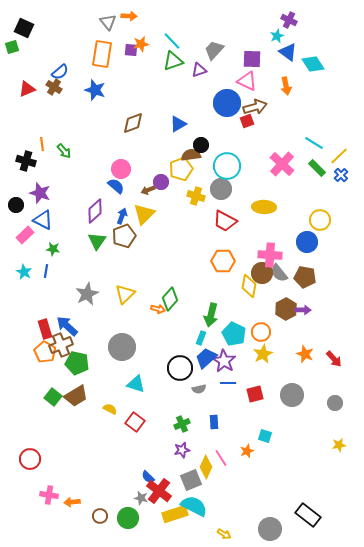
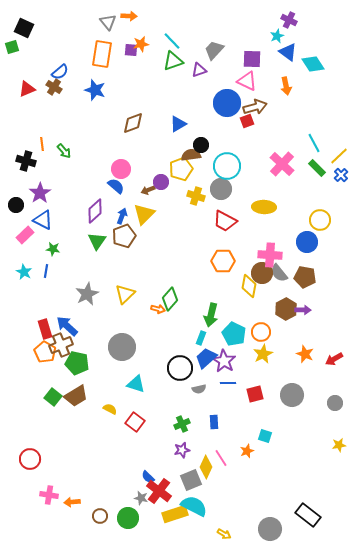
cyan line at (314, 143): rotated 30 degrees clockwise
purple star at (40, 193): rotated 20 degrees clockwise
red arrow at (334, 359): rotated 102 degrees clockwise
